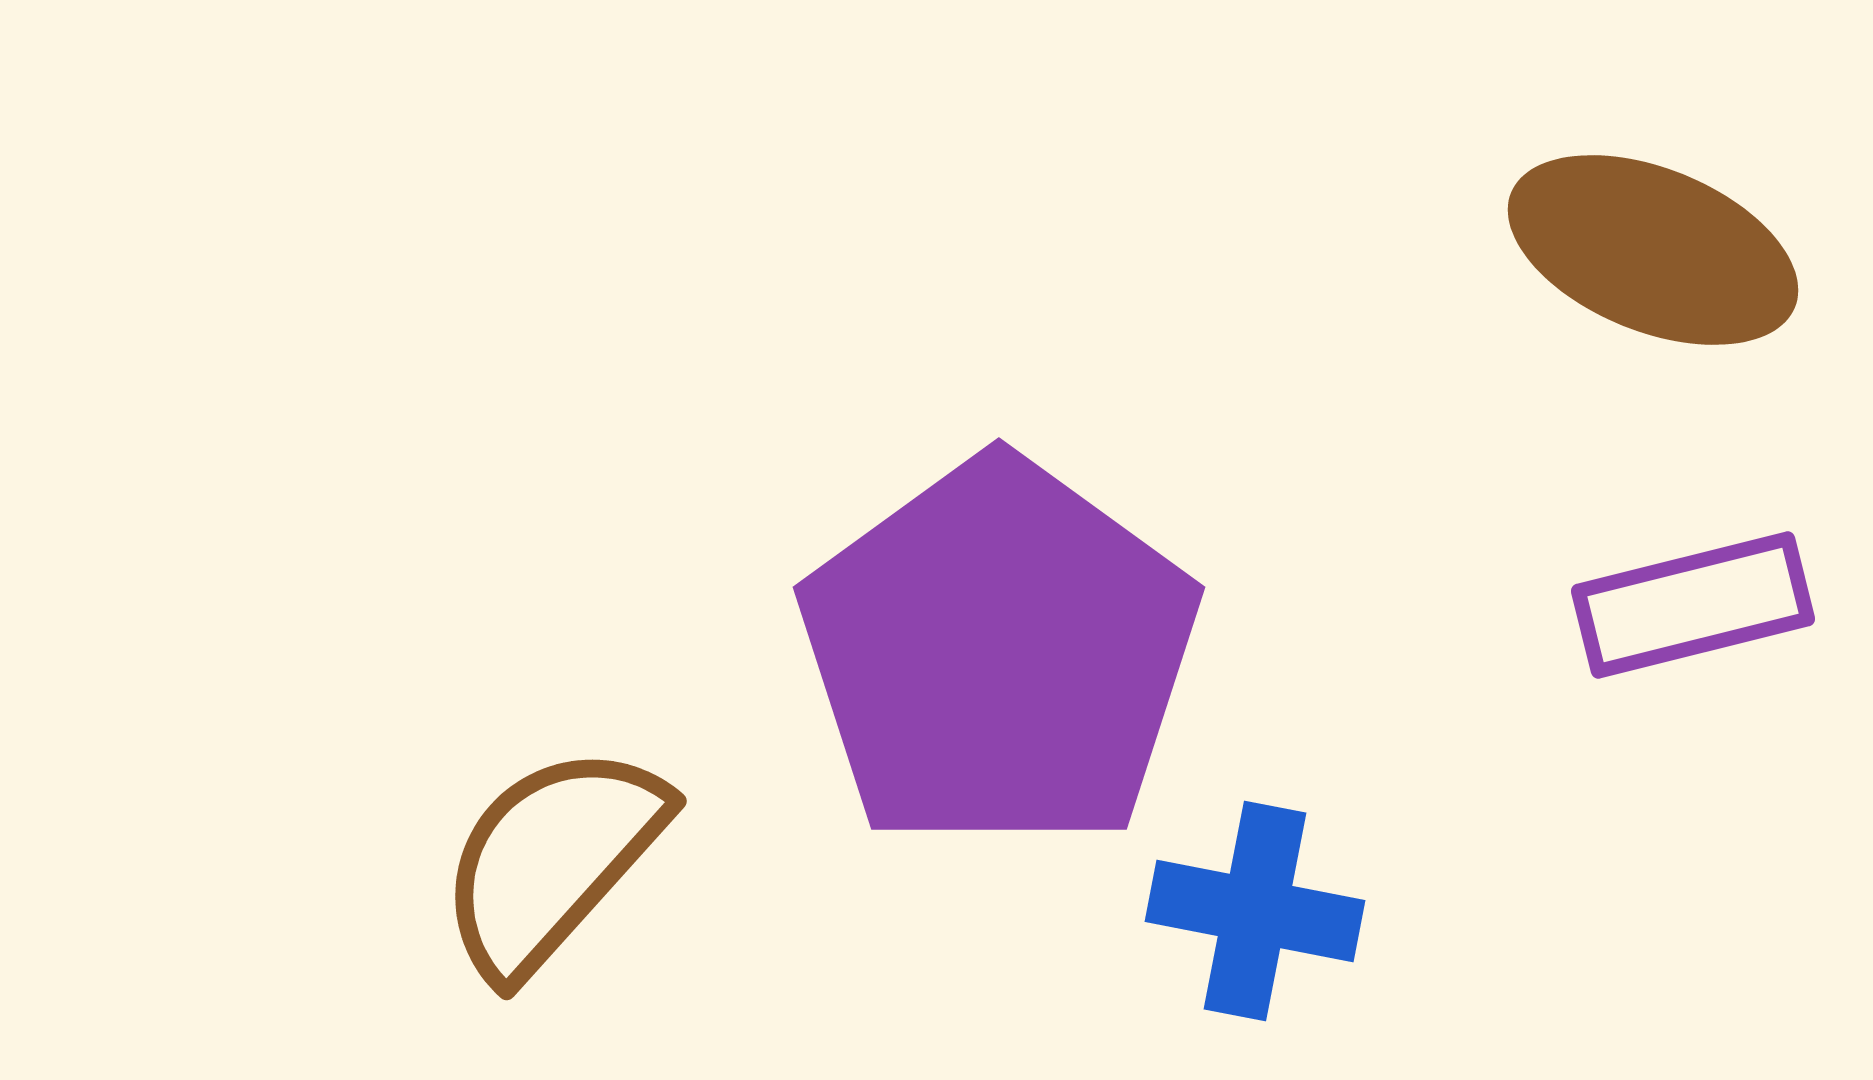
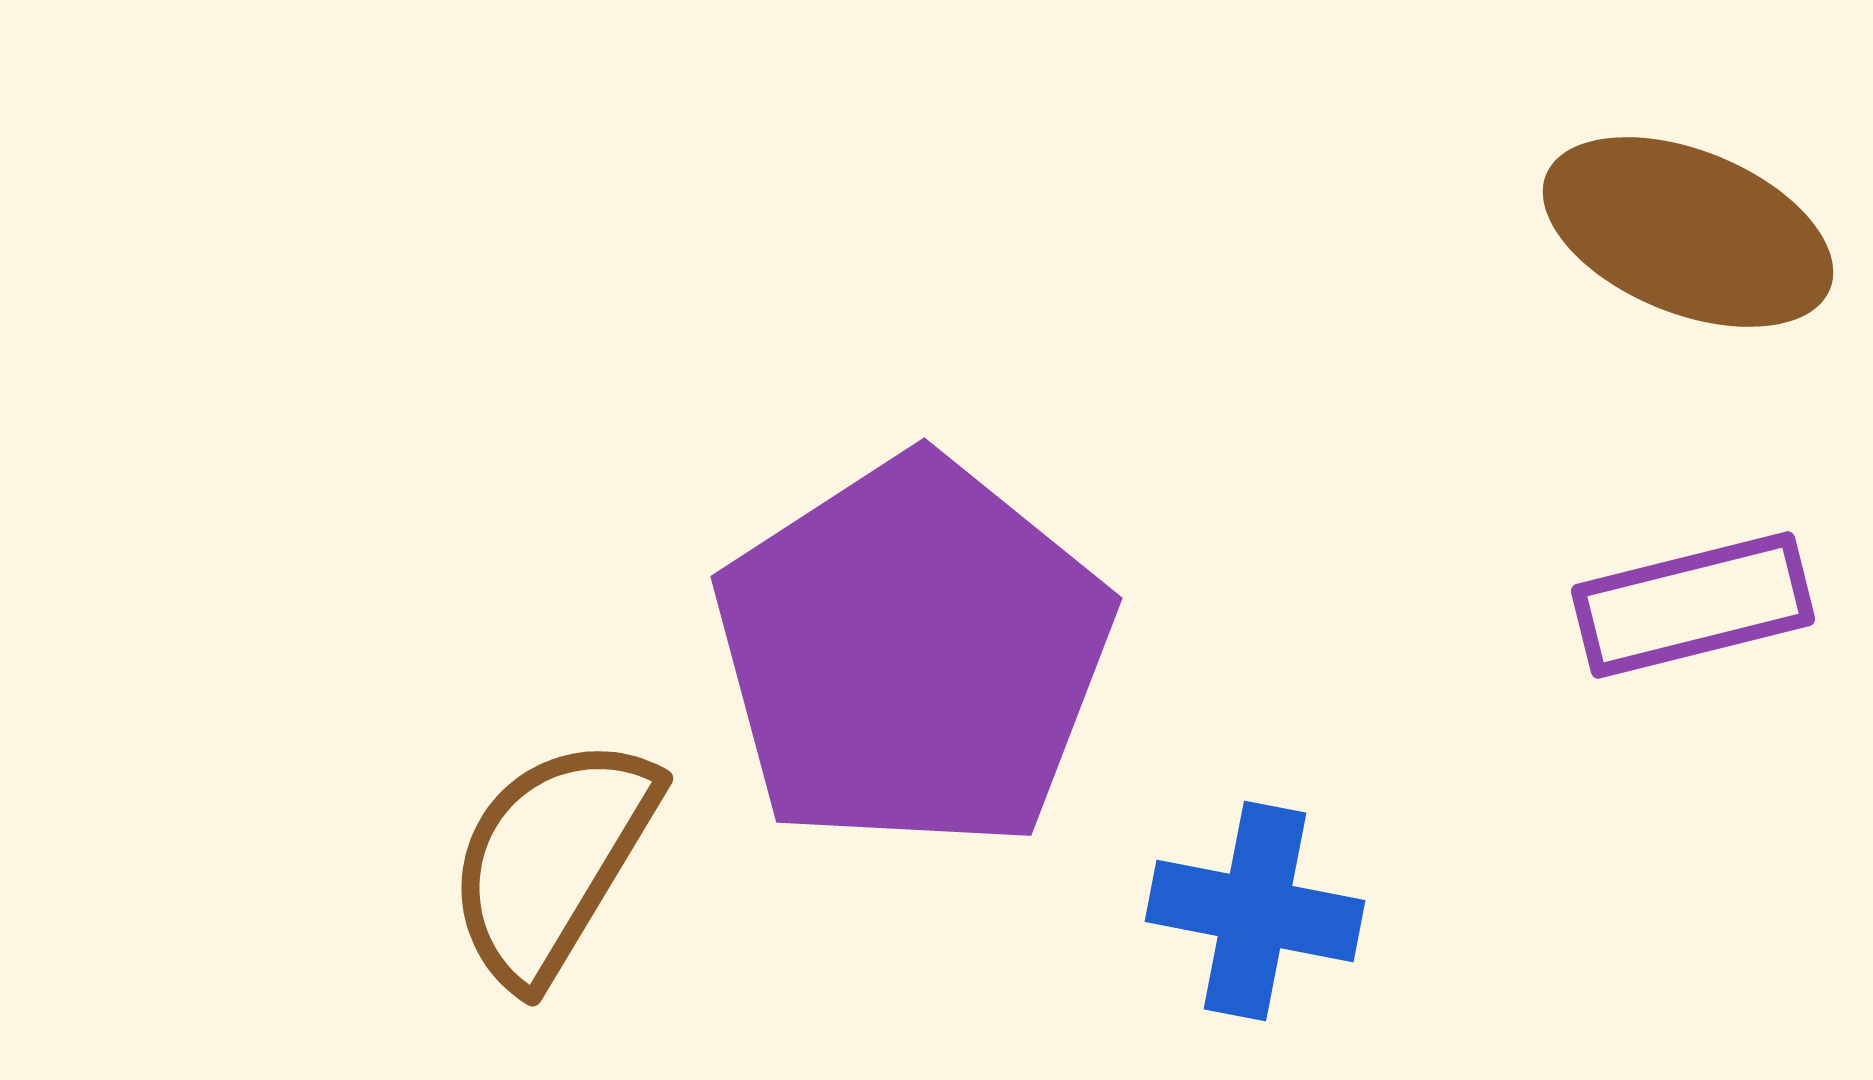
brown ellipse: moved 35 px right, 18 px up
purple pentagon: moved 86 px left; rotated 3 degrees clockwise
brown semicircle: rotated 11 degrees counterclockwise
